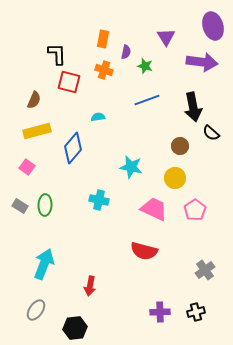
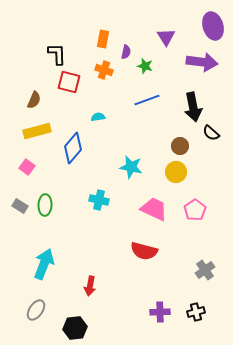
yellow circle: moved 1 px right, 6 px up
